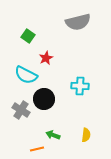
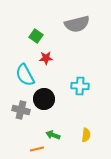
gray semicircle: moved 1 px left, 2 px down
green square: moved 8 px right
red star: rotated 24 degrees clockwise
cyan semicircle: moved 1 px left; rotated 35 degrees clockwise
gray cross: rotated 18 degrees counterclockwise
